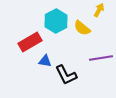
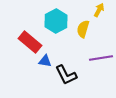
yellow semicircle: moved 1 px right, 1 px down; rotated 66 degrees clockwise
red rectangle: rotated 70 degrees clockwise
